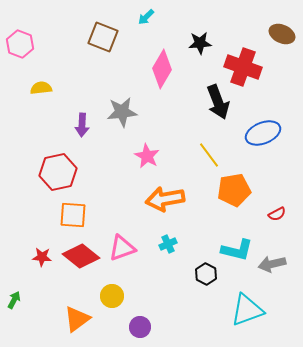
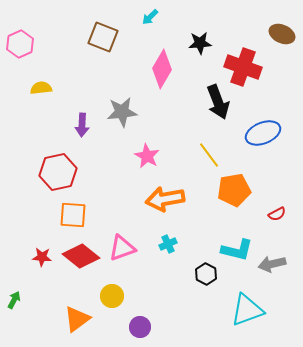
cyan arrow: moved 4 px right
pink hexagon: rotated 16 degrees clockwise
